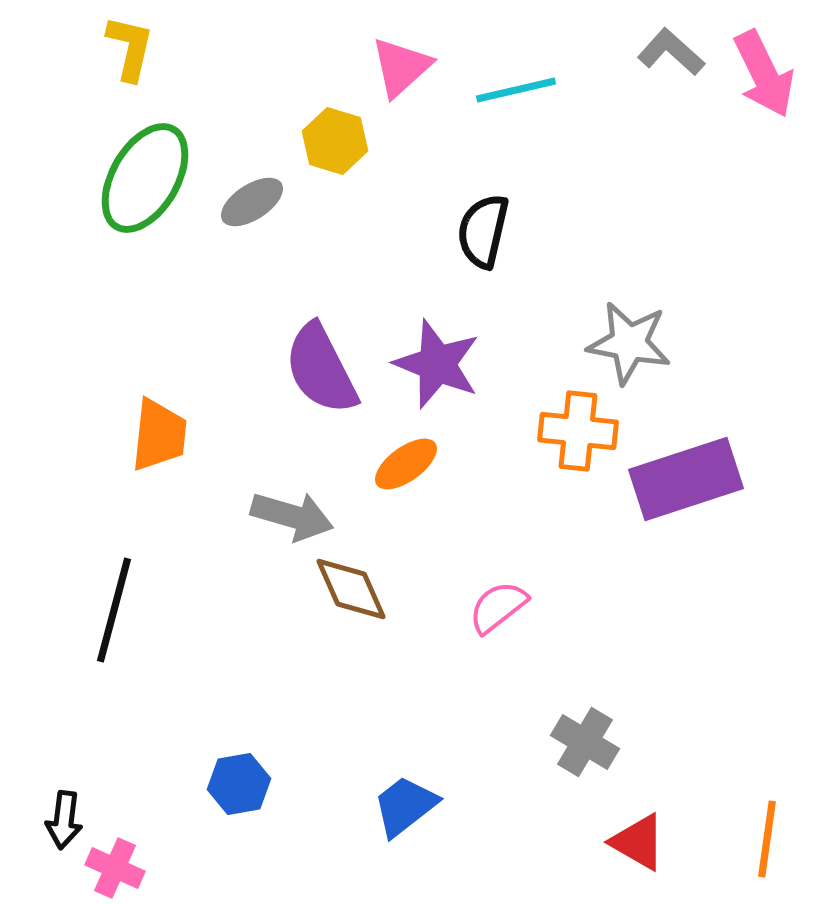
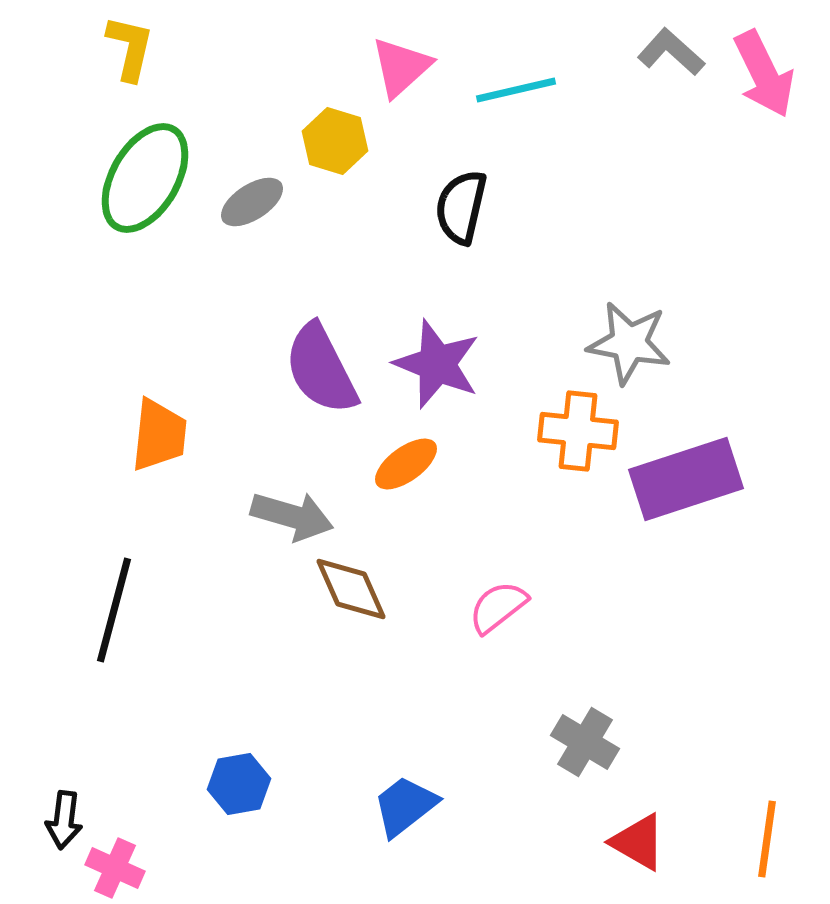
black semicircle: moved 22 px left, 24 px up
